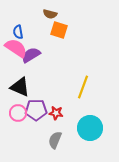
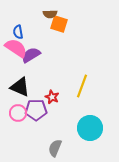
brown semicircle: rotated 16 degrees counterclockwise
orange square: moved 6 px up
yellow line: moved 1 px left, 1 px up
red star: moved 4 px left, 16 px up; rotated 16 degrees clockwise
gray semicircle: moved 8 px down
